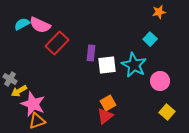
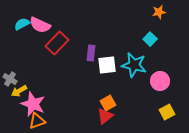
cyan star: rotated 15 degrees counterclockwise
yellow square: rotated 21 degrees clockwise
